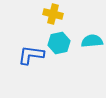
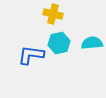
cyan semicircle: moved 2 px down
